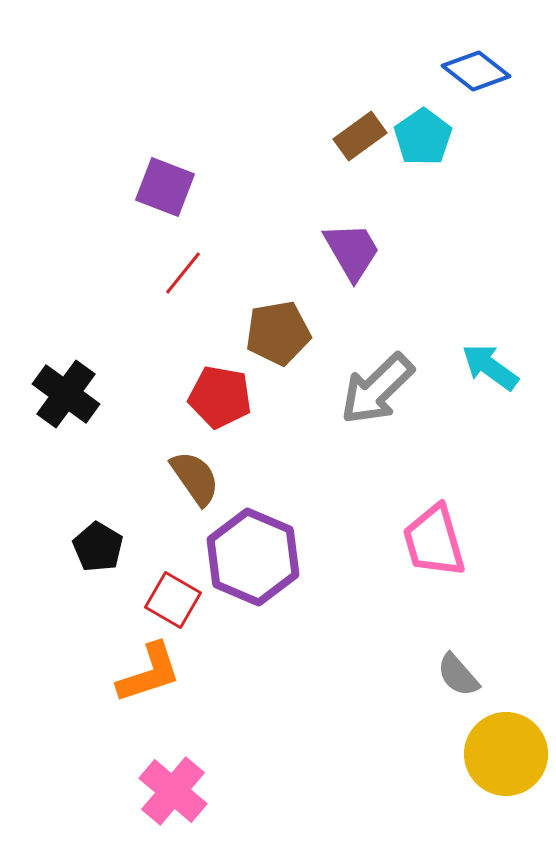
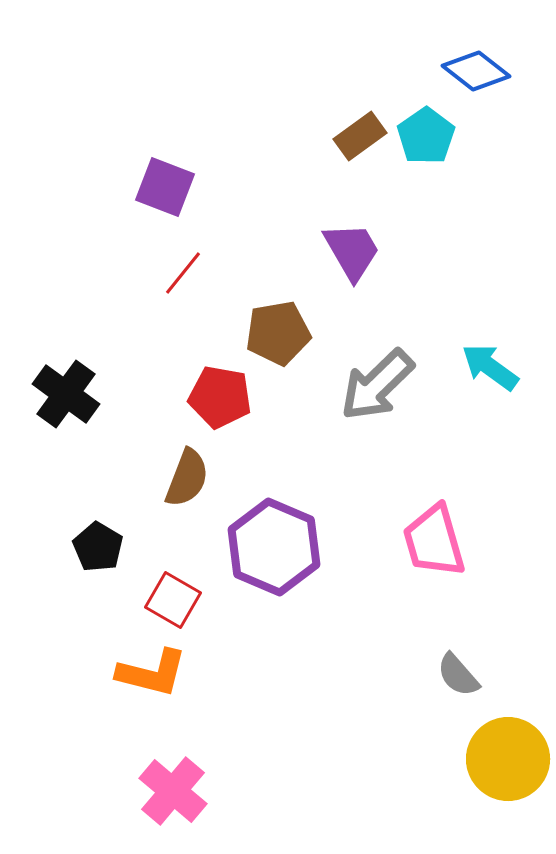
cyan pentagon: moved 3 px right, 1 px up
gray arrow: moved 4 px up
brown semicircle: moved 8 px left; rotated 56 degrees clockwise
purple hexagon: moved 21 px right, 10 px up
orange L-shape: moved 3 px right; rotated 32 degrees clockwise
yellow circle: moved 2 px right, 5 px down
